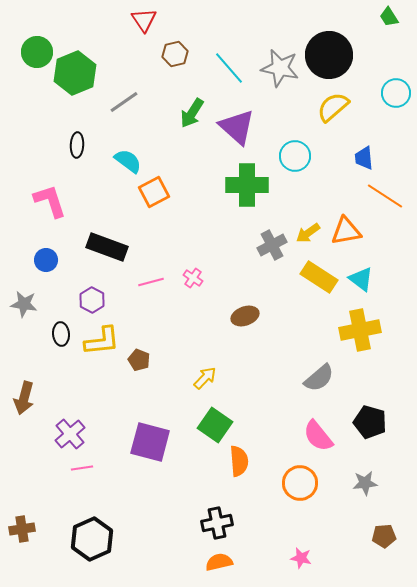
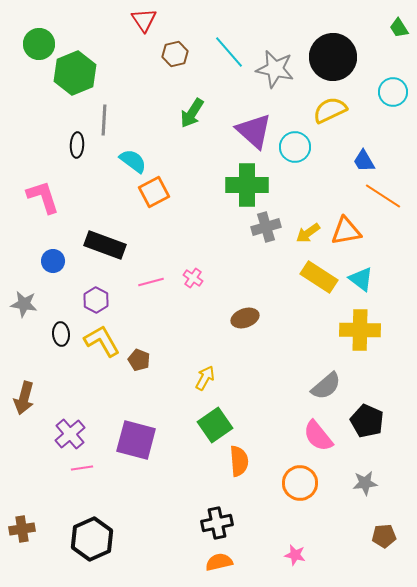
green trapezoid at (389, 17): moved 10 px right, 11 px down
green circle at (37, 52): moved 2 px right, 8 px up
black circle at (329, 55): moved 4 px right, 2 px down
cyan line at (229, 68): moved 16 px up
gray star at (280, 68): moved 5 px left, 1 px down
cyan circle at (396, 93): moved 3 px left, 1 px up
gray line at (124, 102): moved 20 px left, 18 px down; rotated 52 degrees counterclockwise
yellow semicircle at (333, 107): moved 3 px left, 3 px down; rotated 16 degrees clockwise
purple triangle at (237, 127): moved 17 px right, 4 px down
cyan circle at (295, 156): moved 9 px up
blue trapezoid at (364, 158): moved 3 px down; rotated 25 degrees counterclockwise
cyan semicircle at (128, 161): moved 5 px right
orange line at (385, 196): moved 2 px left
pink L-shape at (50, 201): moved 7 px left, 4 px up
gray cross at (272, 245): moved 6 px left, 18 px up; rotated 12 degrees clockwise
black rectangle at (107, 247): moved 2 px left, 2 px up
blue circle at (46, 260): moved 7 px right, 1 px down
purple hexagon at (92, 300): moved 4 px right
brown ellipse at (245, 316): moved 2 px down
yellow cross at (360, 330): rotated 12 degrees clockwise
yellow L-shape at (102, 341): rotated 114 degrees counterclockwise
yellow arrow at (205, 378): rotated 15 degrees counterclockwise
gray semicircle at (319, 378): moved 7 px right, 8 px down
black pentagon at (370, 422): moved 3 px left, 1 px up; rotated 8 degrees clockwise
green square at (215, 425): rotated 20 degrees clockwise
purple square at (150, 442): moved 14 px left, 2 px up
pink star at (301, 558): moved 6 px left, 3 px up
